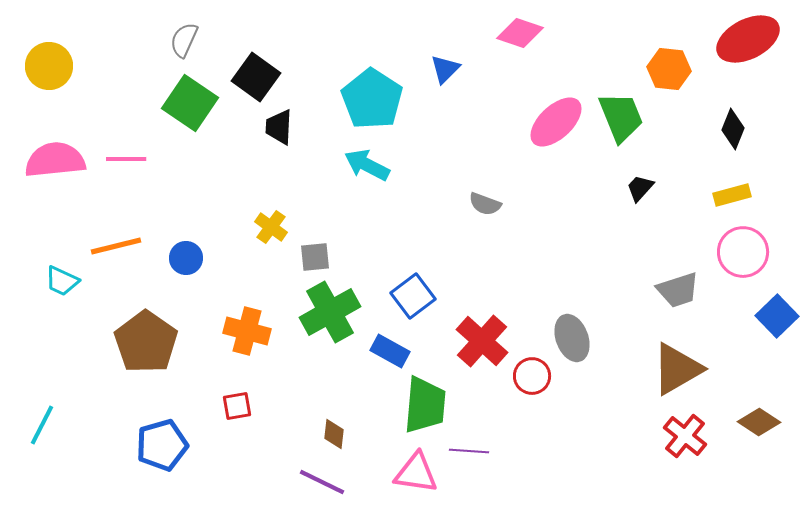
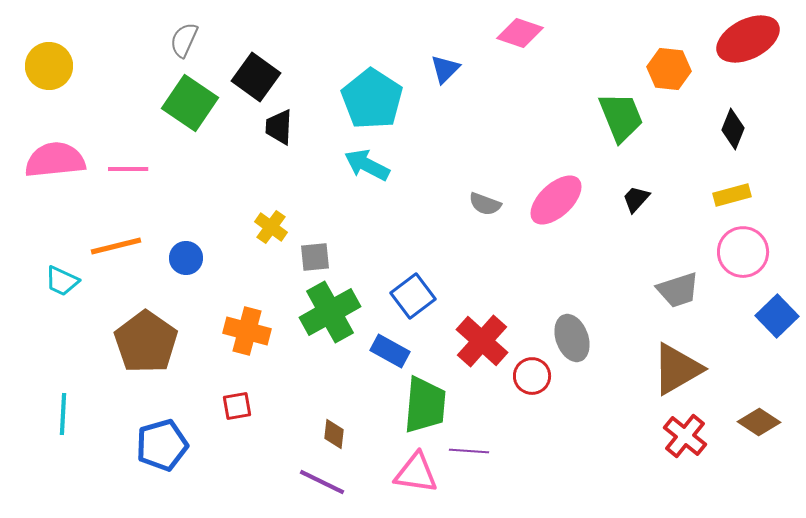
pink ellipse at (556, 122): moved 78 px down
pink line at (126, 159): moved 2 px right, 10 px down
black trapezoid at (640, 188): moved 4 px left, 11 px down
cyan line at (42, 425): moved 21 px right, 11 px up; rotated 24 degrees counterclockwise
